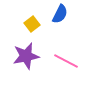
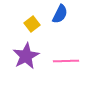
purple star: rotated 16 degrees counterclockwise
pink line: rotated 30 degrees counterclockwise
